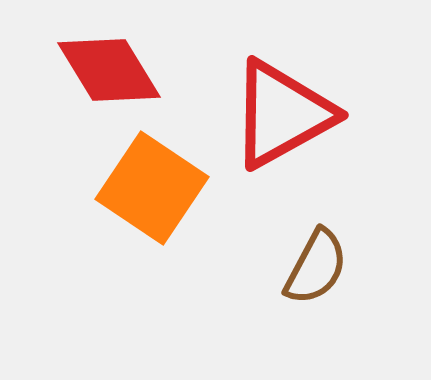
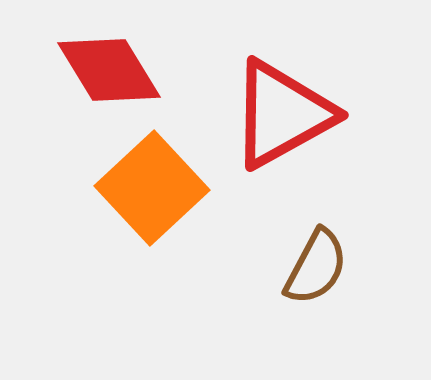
orange square: rotated 13 degrees clockwise
